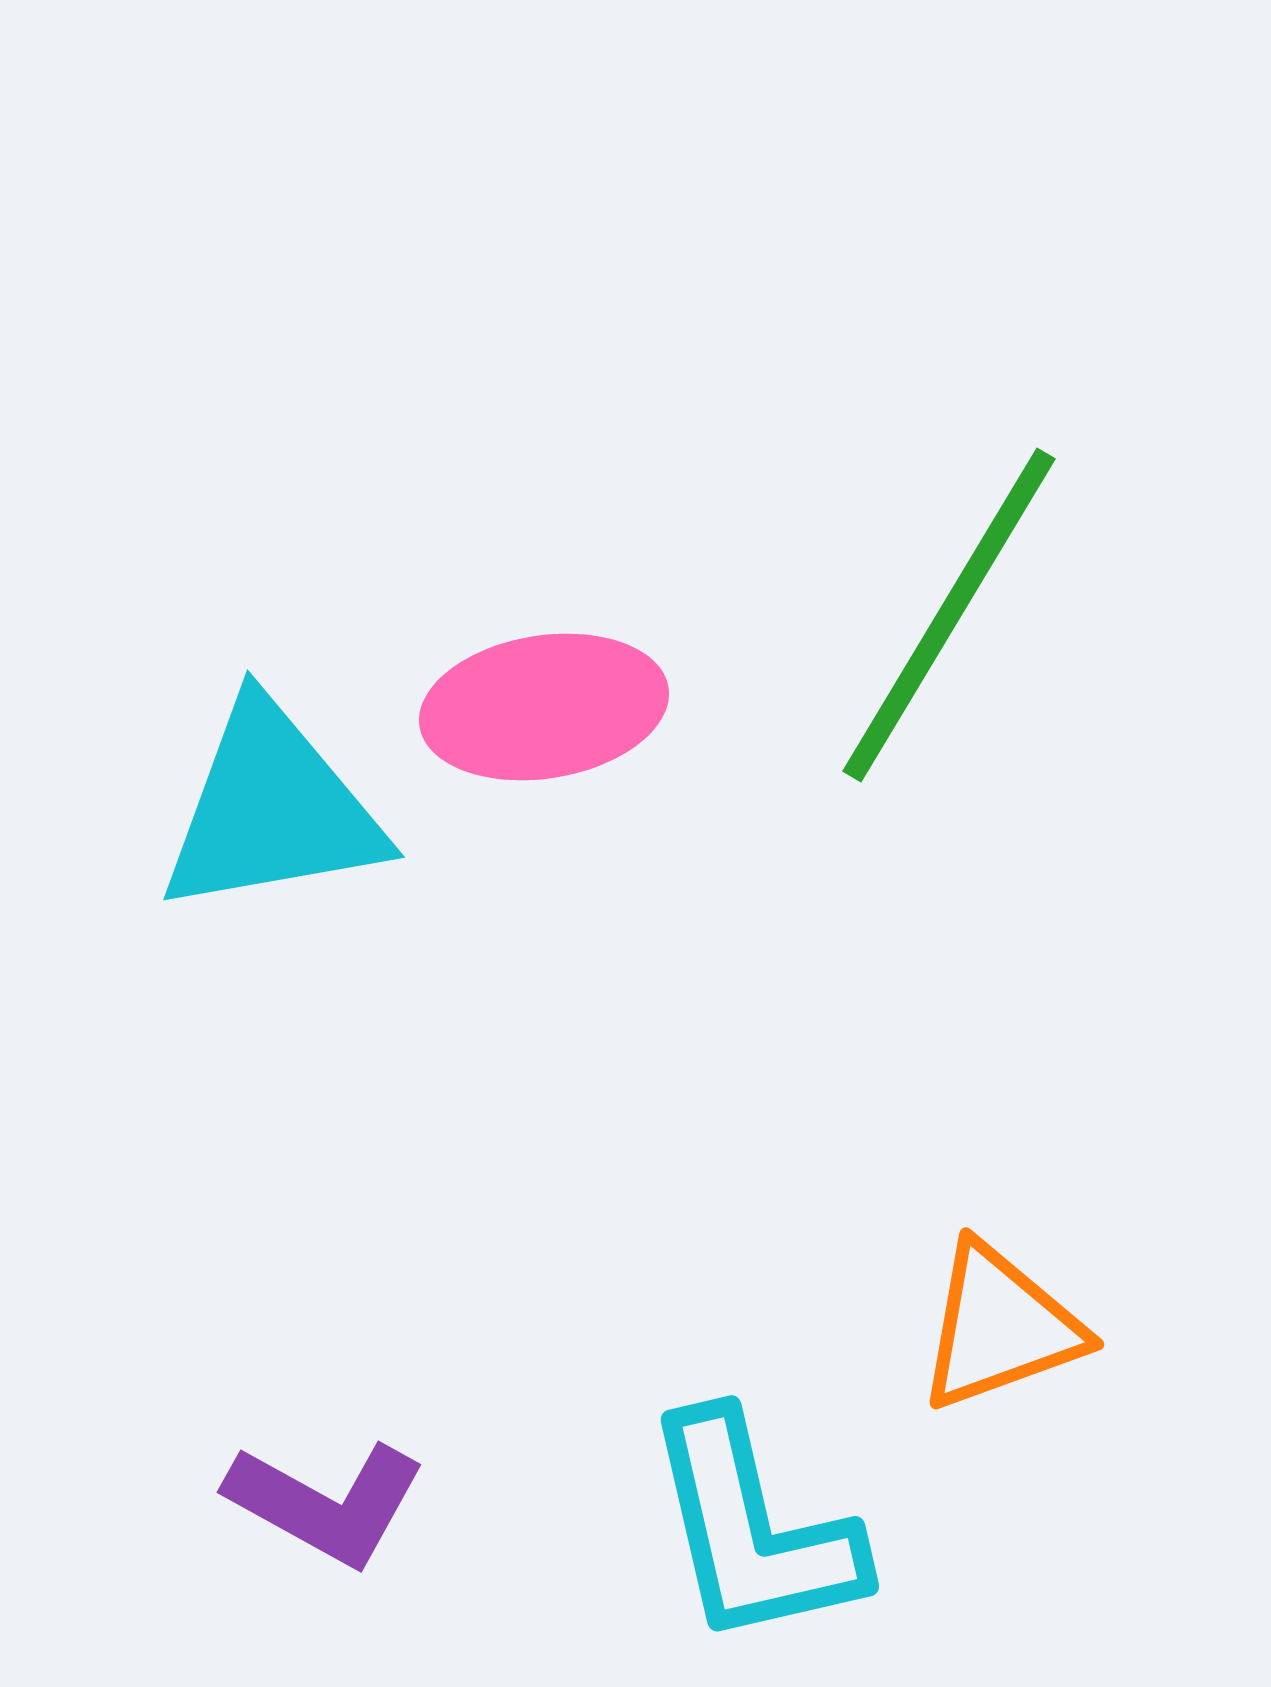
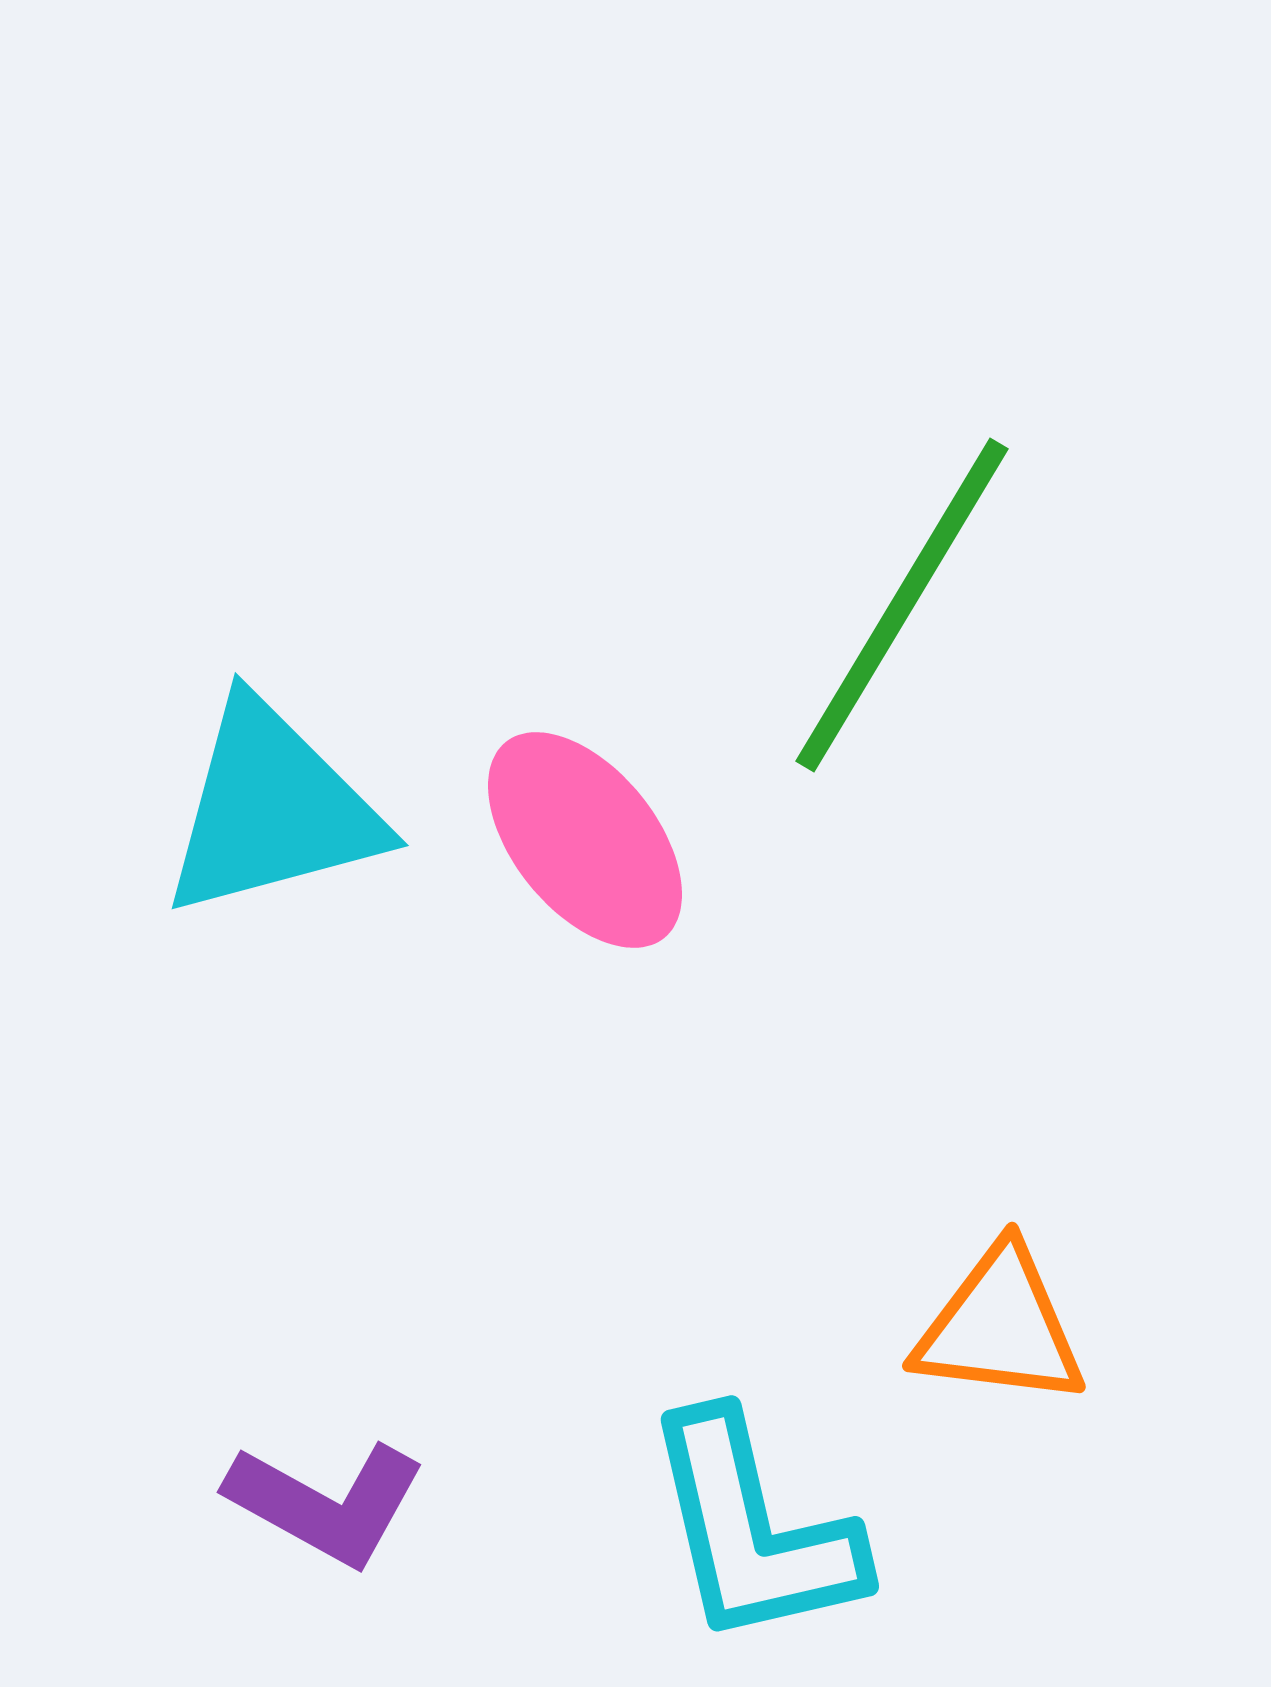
green line: moved 47 px left, 10 px up
pink ellipse: moved 41 px right, 133 px down; rotated 60 degrees clockwise
cyan triangle: rotated 5 degrees counterclockwise
orange triangle: rotated 27 degrees clockwise
